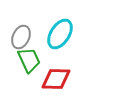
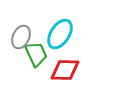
green trapezoid: moved 7 px right, 6 px up
red diamond: moved 9 px right, 9 px up
